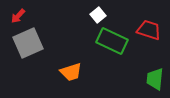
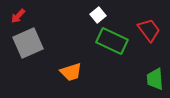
red trapezoid: rotated 35 degrees clockwise
green trapezoid: rotated 10 degrees counterclockwise
